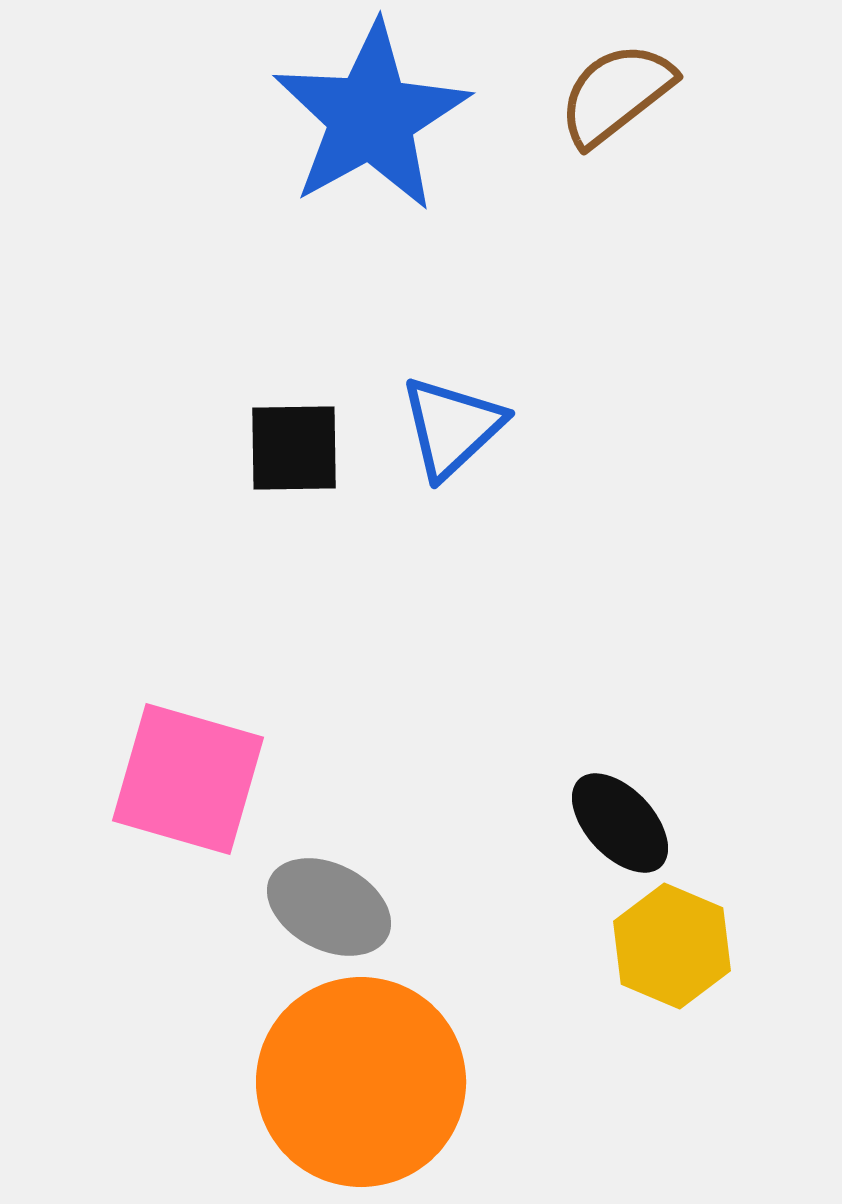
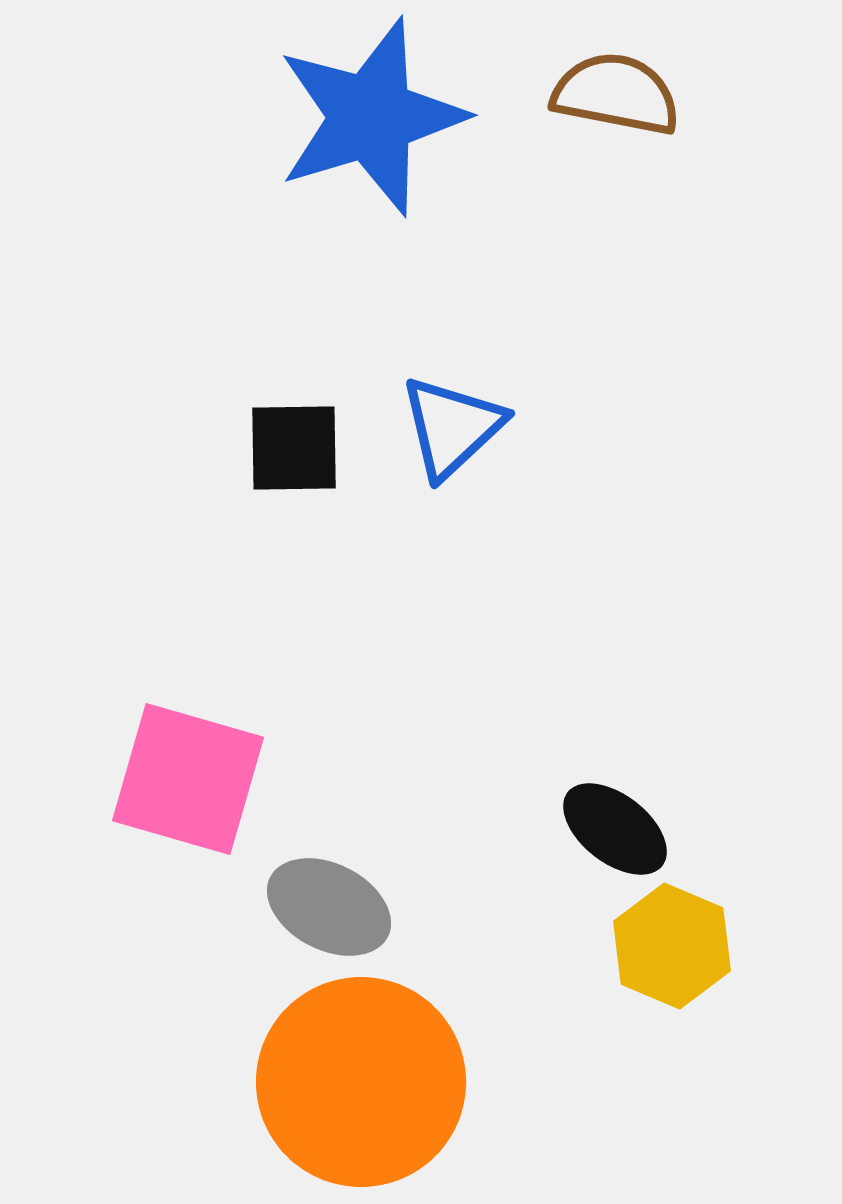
brown semicircle: rotated 49 degrees clockwise
blue star: rotated 12 degrees clockwise
black ellipse: moved 5 px left, 6 px down; rotated 9 degrees counterclockwise
